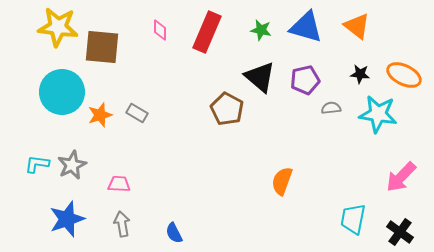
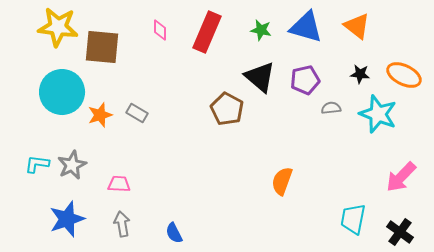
cyan star: rotated 12 degrees clockwise
